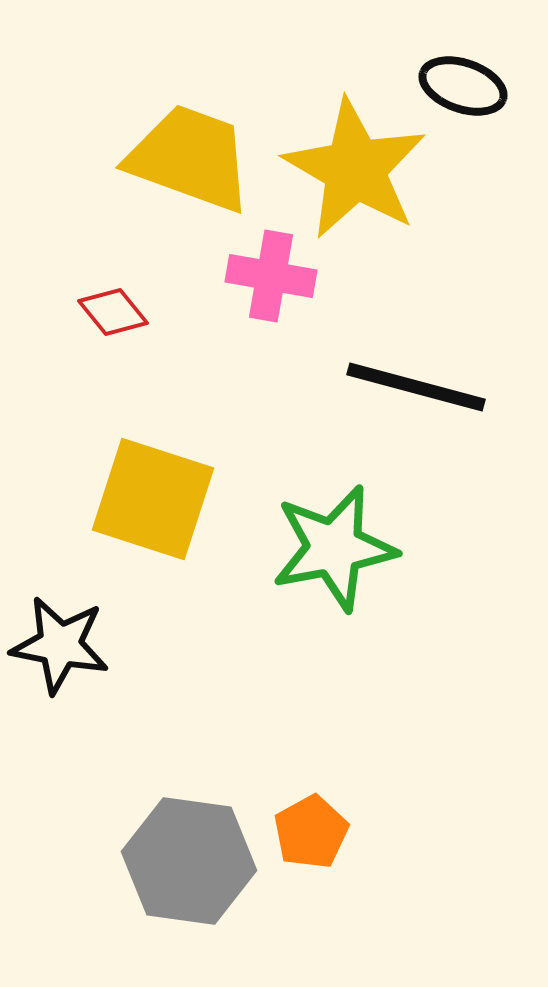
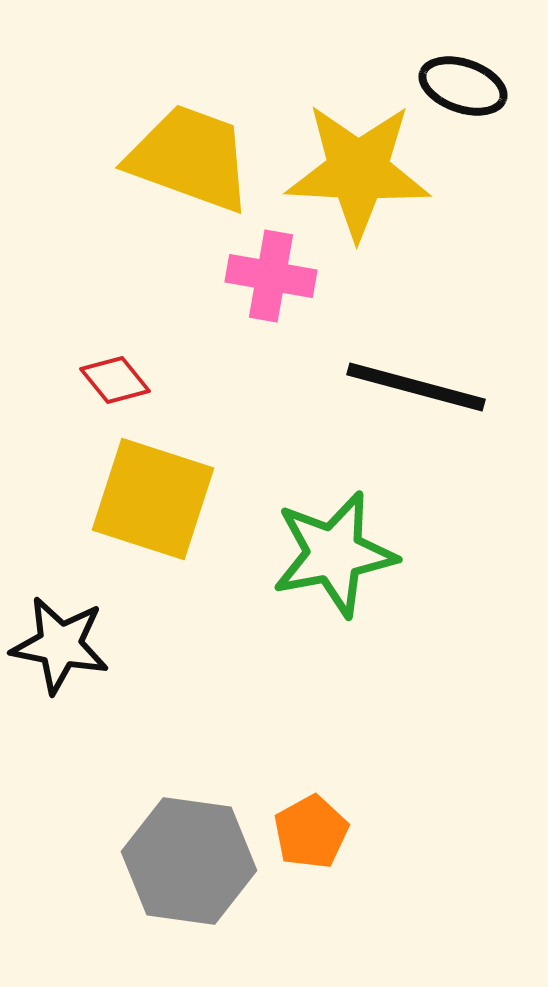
yellow star: moved 3 px right, 2 px down; rotated 27 degrees counterclockwise
red diamond: moved 2 px right, 68 px down
green star: moved 6 px down
